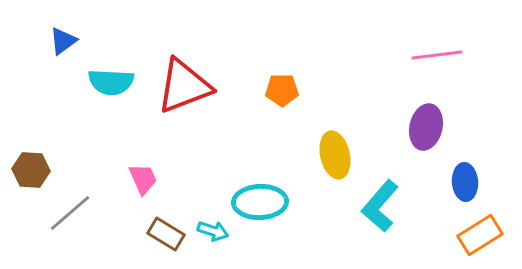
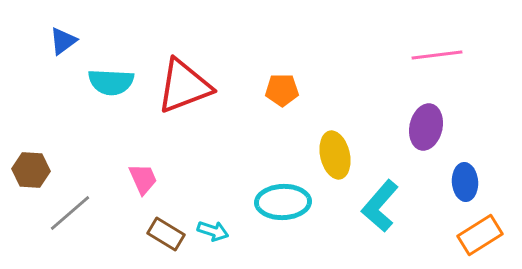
cyan ellipse: moved 23 px right
